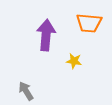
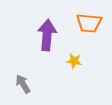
purple arrow: moved 1 px right
gray arrow: moved 3 px left, 7 px up
